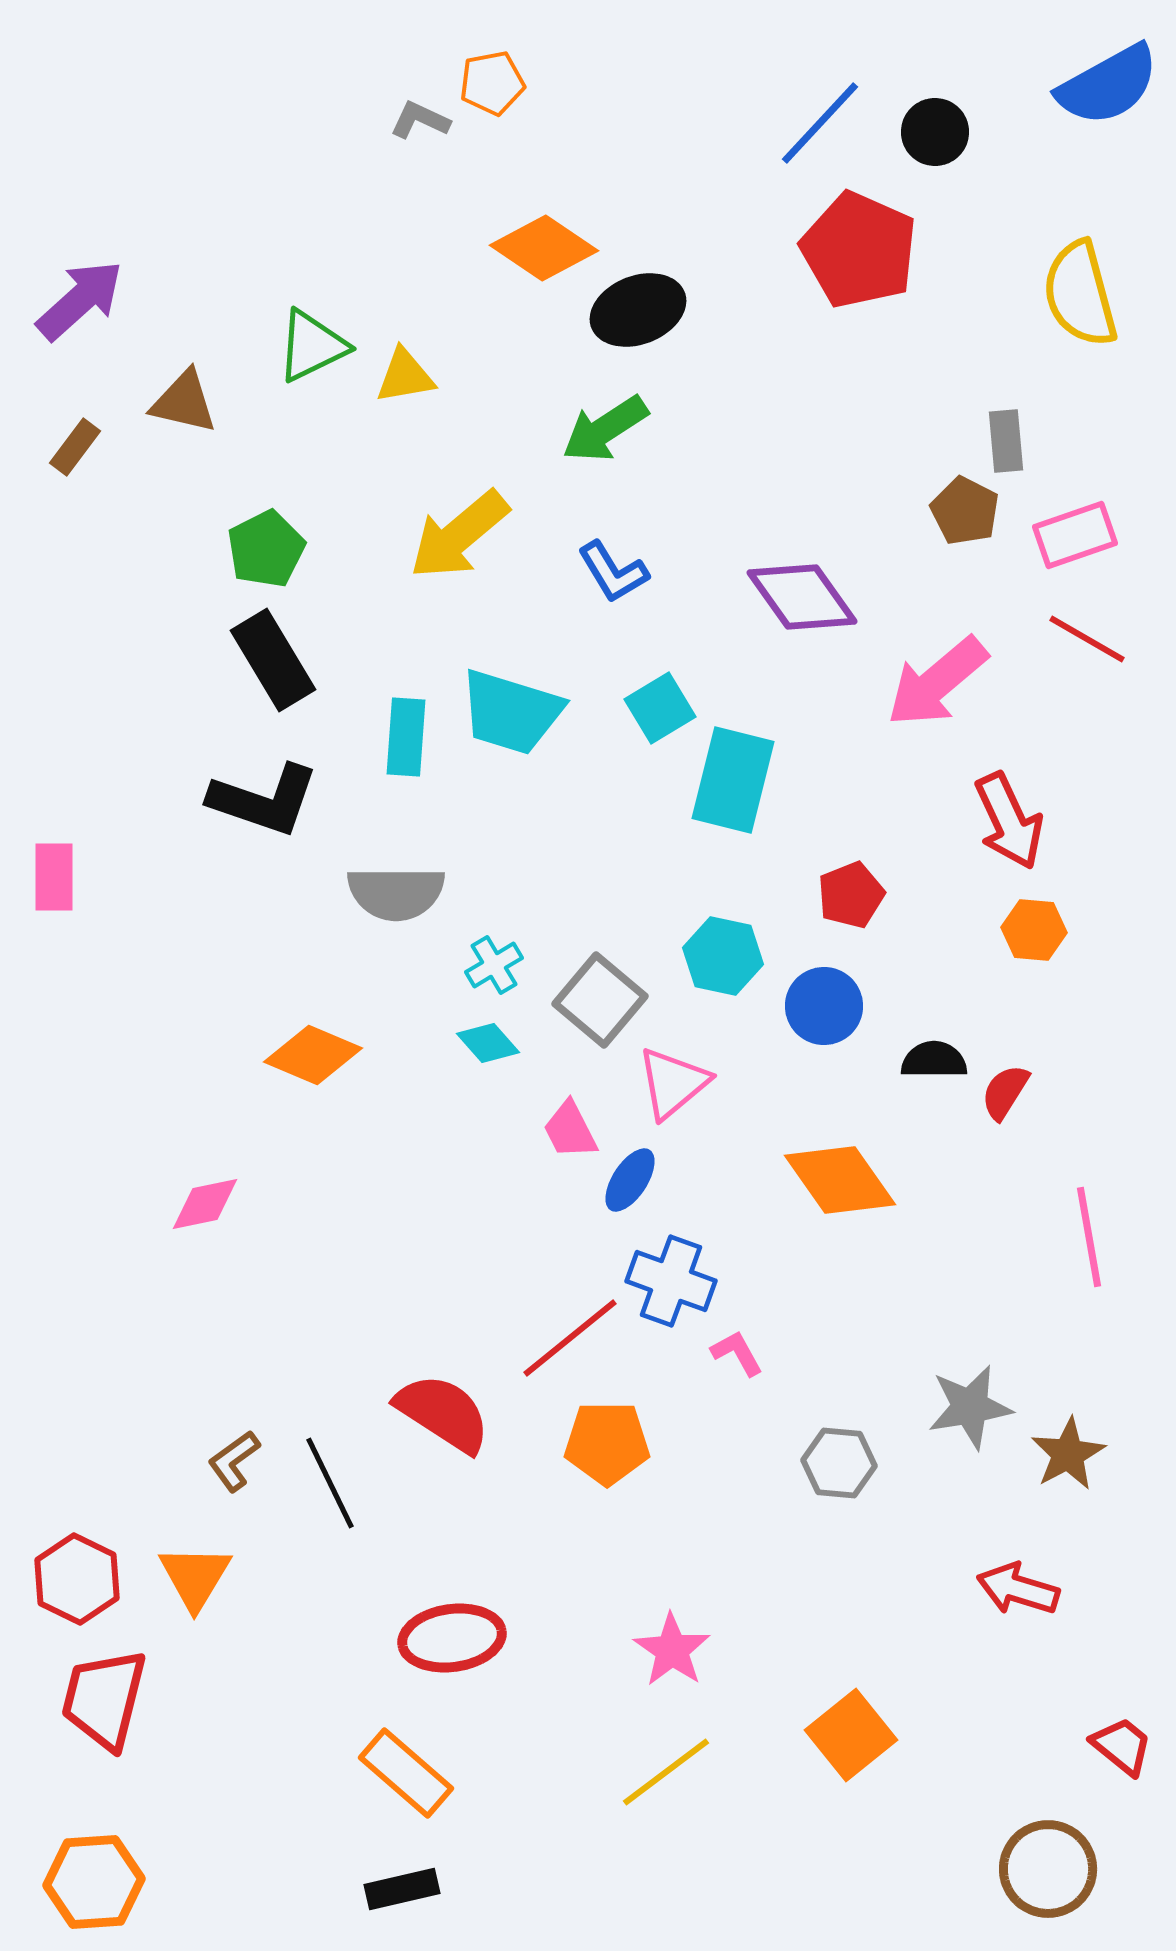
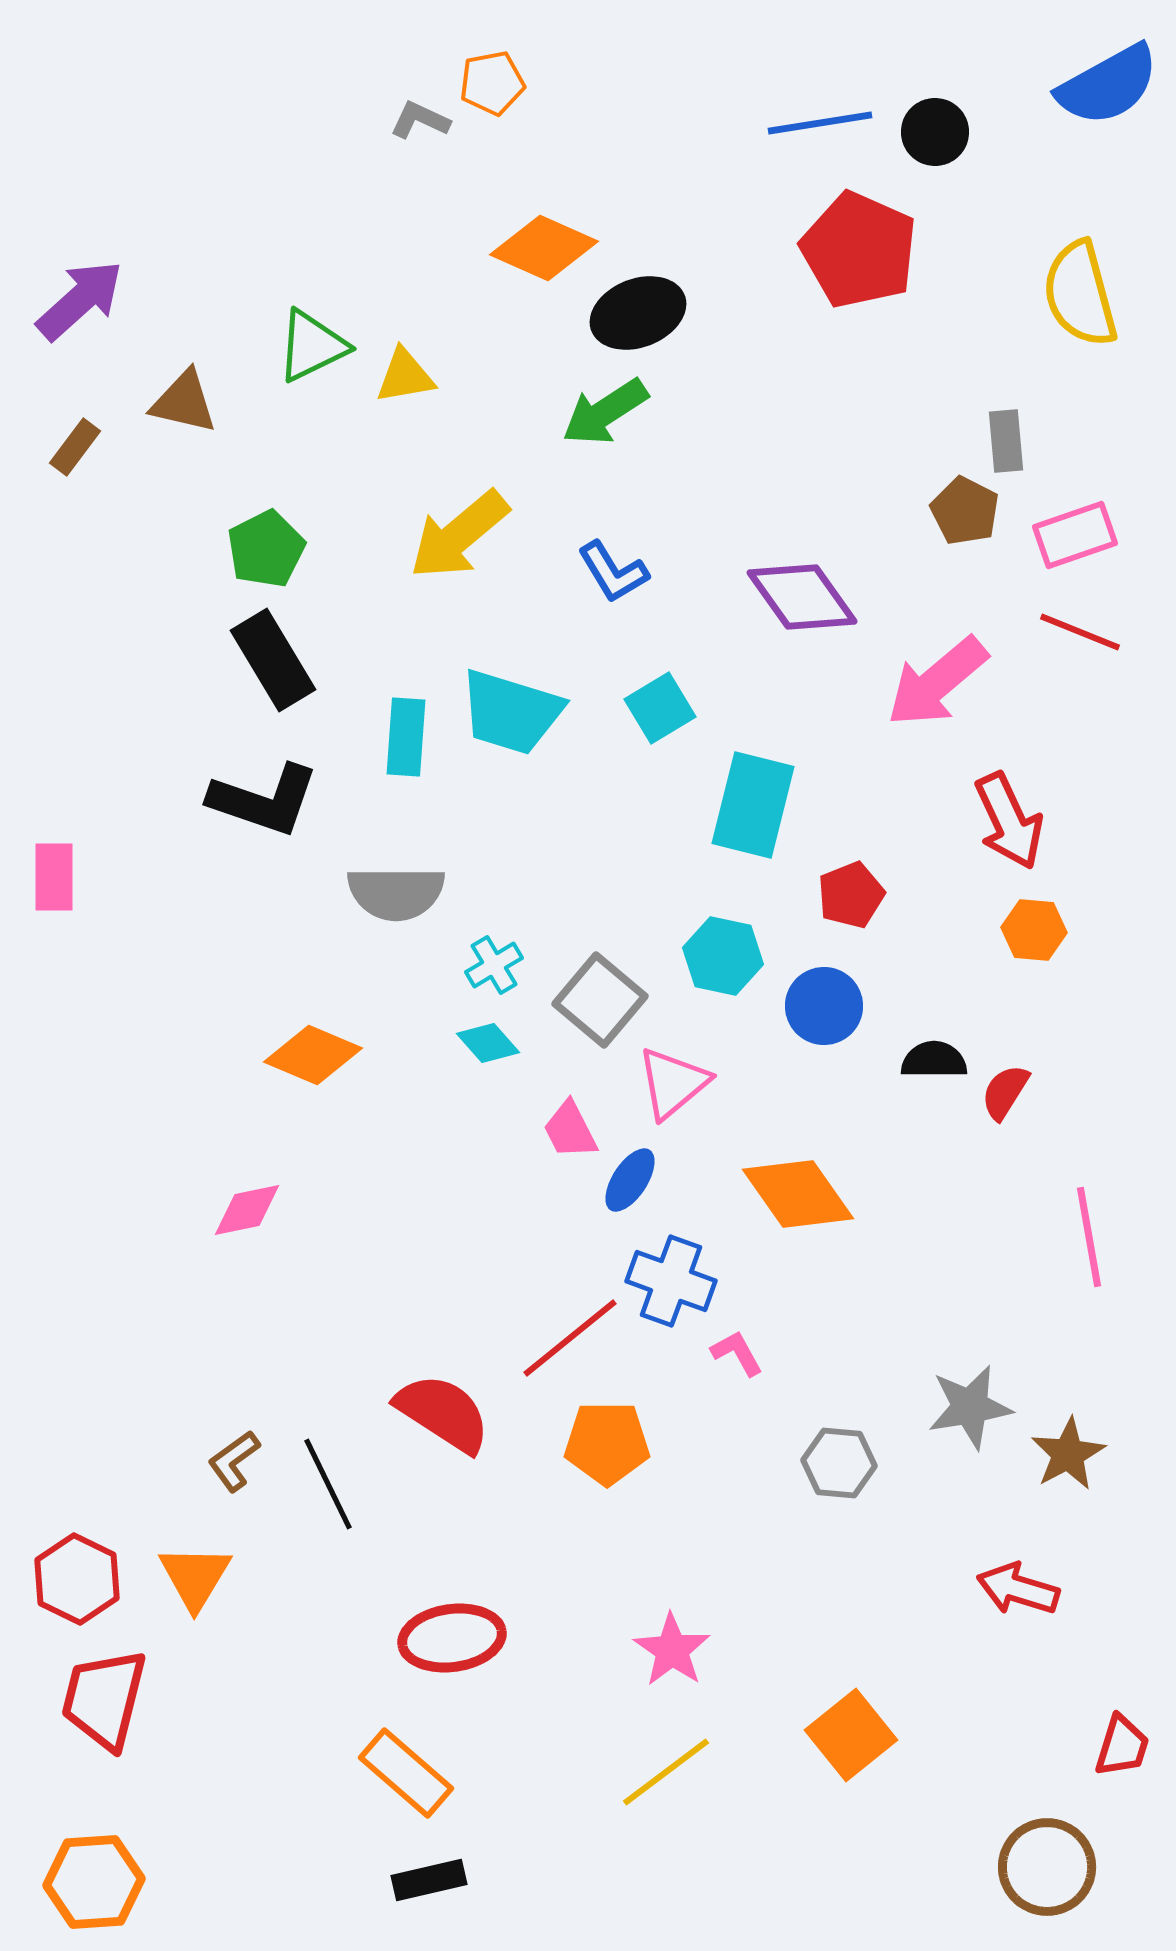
blue line at (820, 123): rotated 38 degrees clockwise
orange diamond at (544, 248): rotated 10 degrees counterclockwise
black ellipse at (638, 310): moved 3 px down
green arrow at (605, 429): moved 17 px up
red line at (1087, 639): moved 7 px left, 7 px up; rotated 8 degrees counterclockwise
cyan rectangle at (733, 780): moved 20 px right, 25 px down
orange diamond at (840, 1180): moved 42 px left, 14 px down
pink diamond at (205, 1204): moved 42 px right, 6 px down
black line at (330, 1483): moved 2 px left, 1 px down
red trapezoid at (1122, 1746): rotated 68 degrees clockwise
brown circle at (1048, 1869): moved 1 px left, 2 px up
black rectangle at (402, 1889): moved 27 px right, 9 px up
